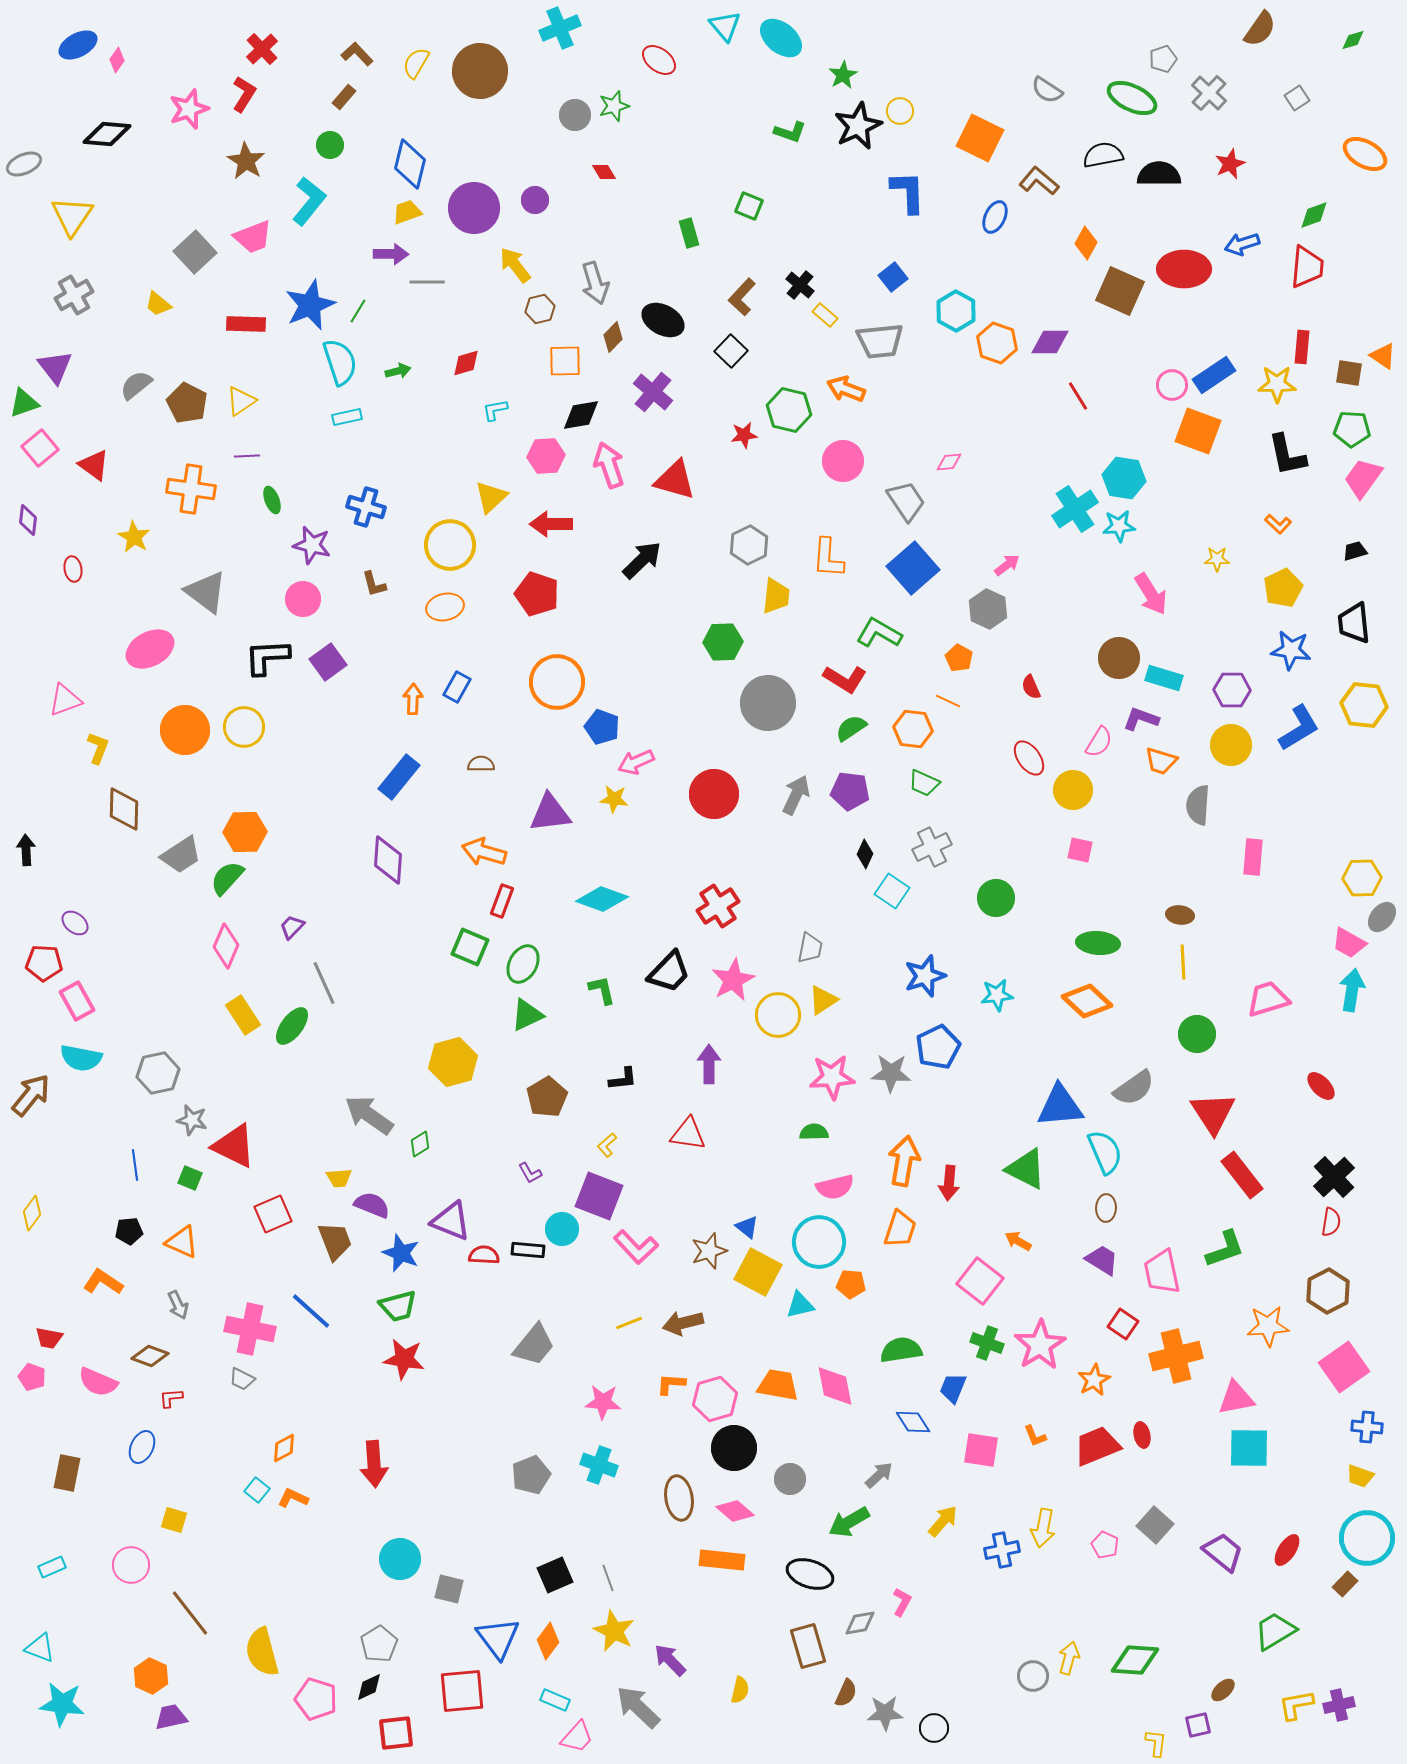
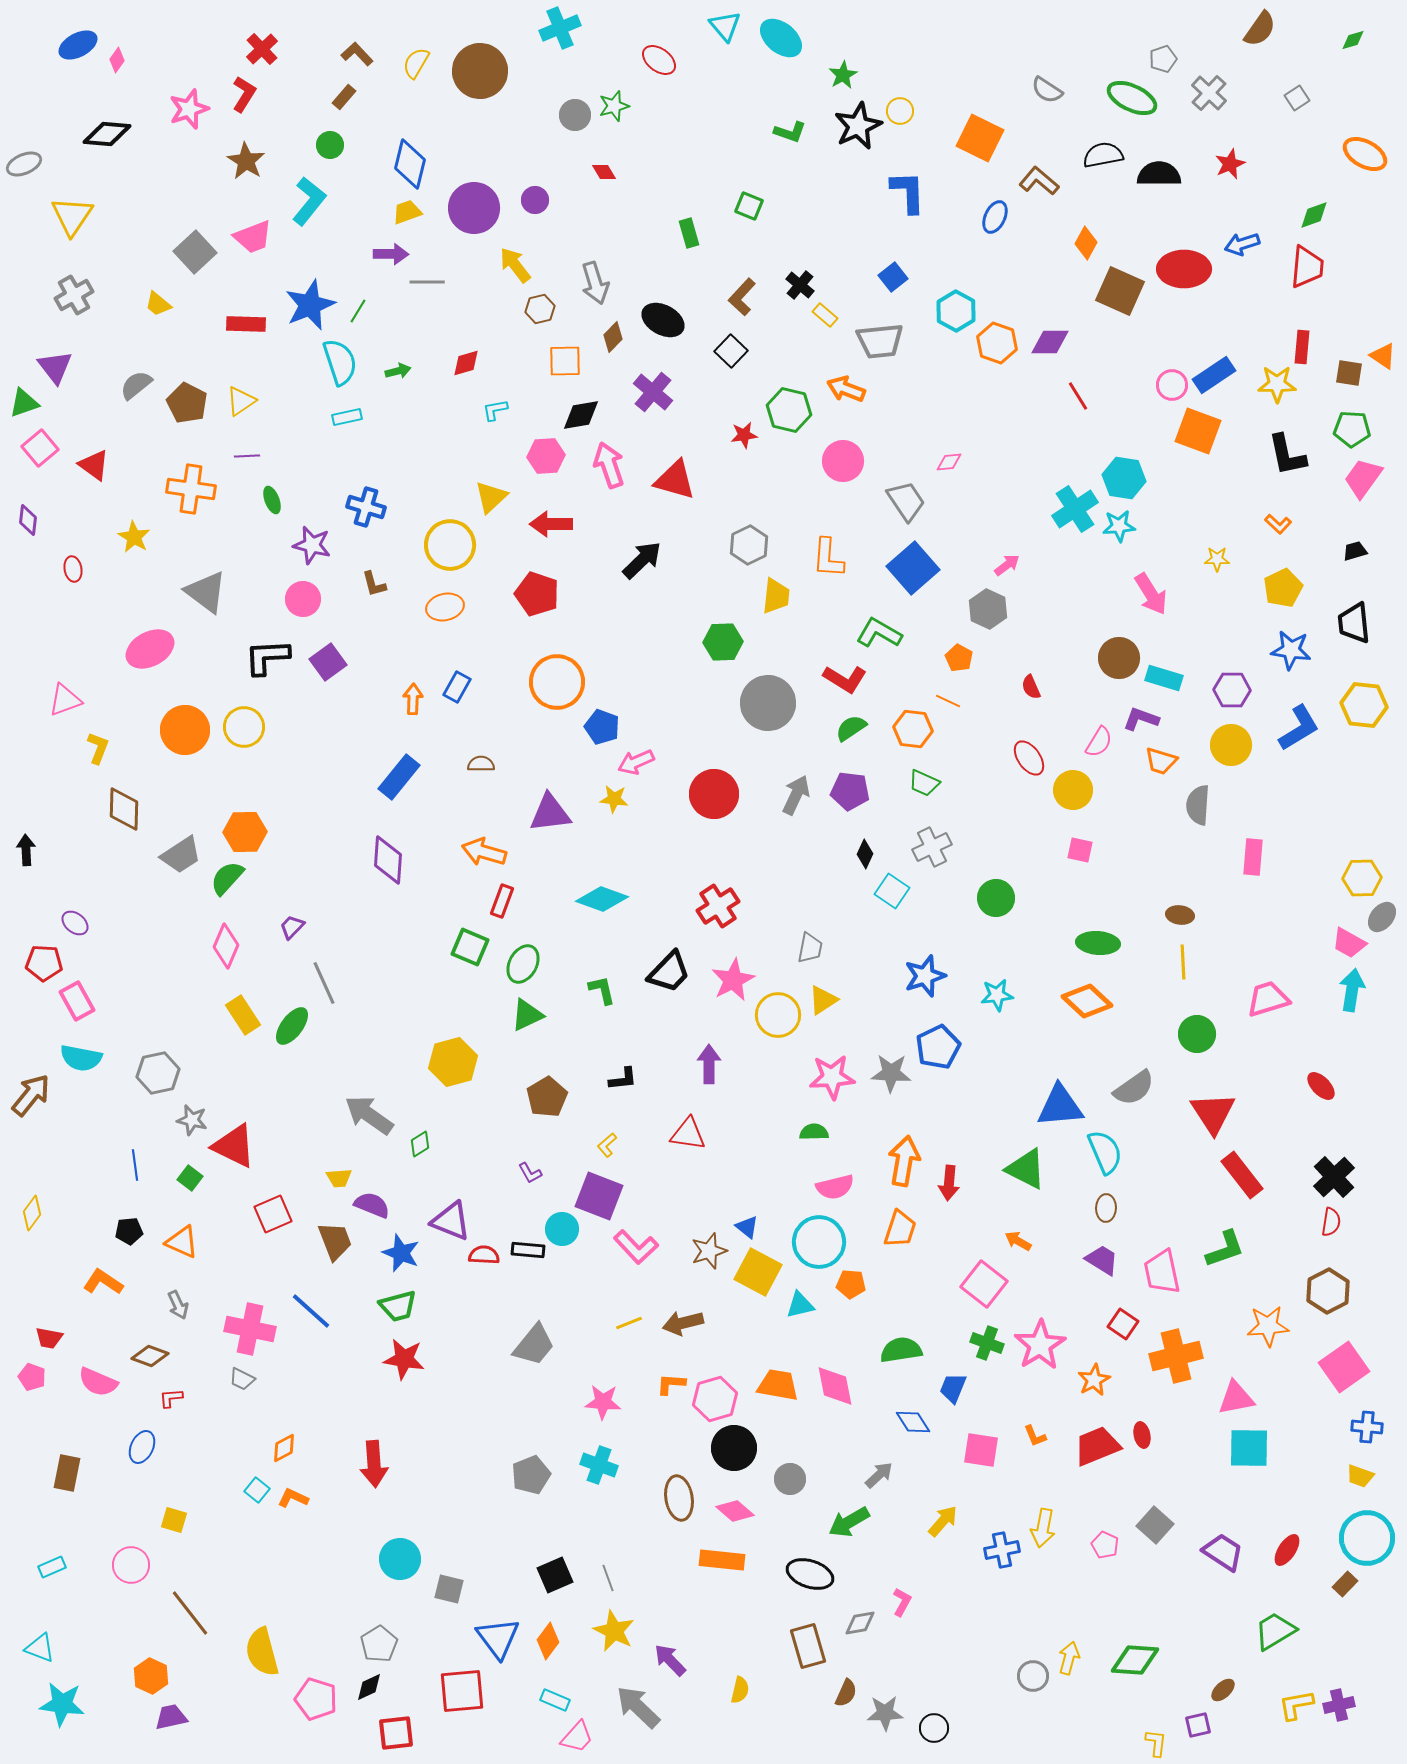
green square at (190, 1178): rotated 15 degrees clockwise
pink square at (980, 1281): moved 4 px right, 3 px down
purple trapezoid at (1223, 1552): rotated 6 degrees counterclockwise
